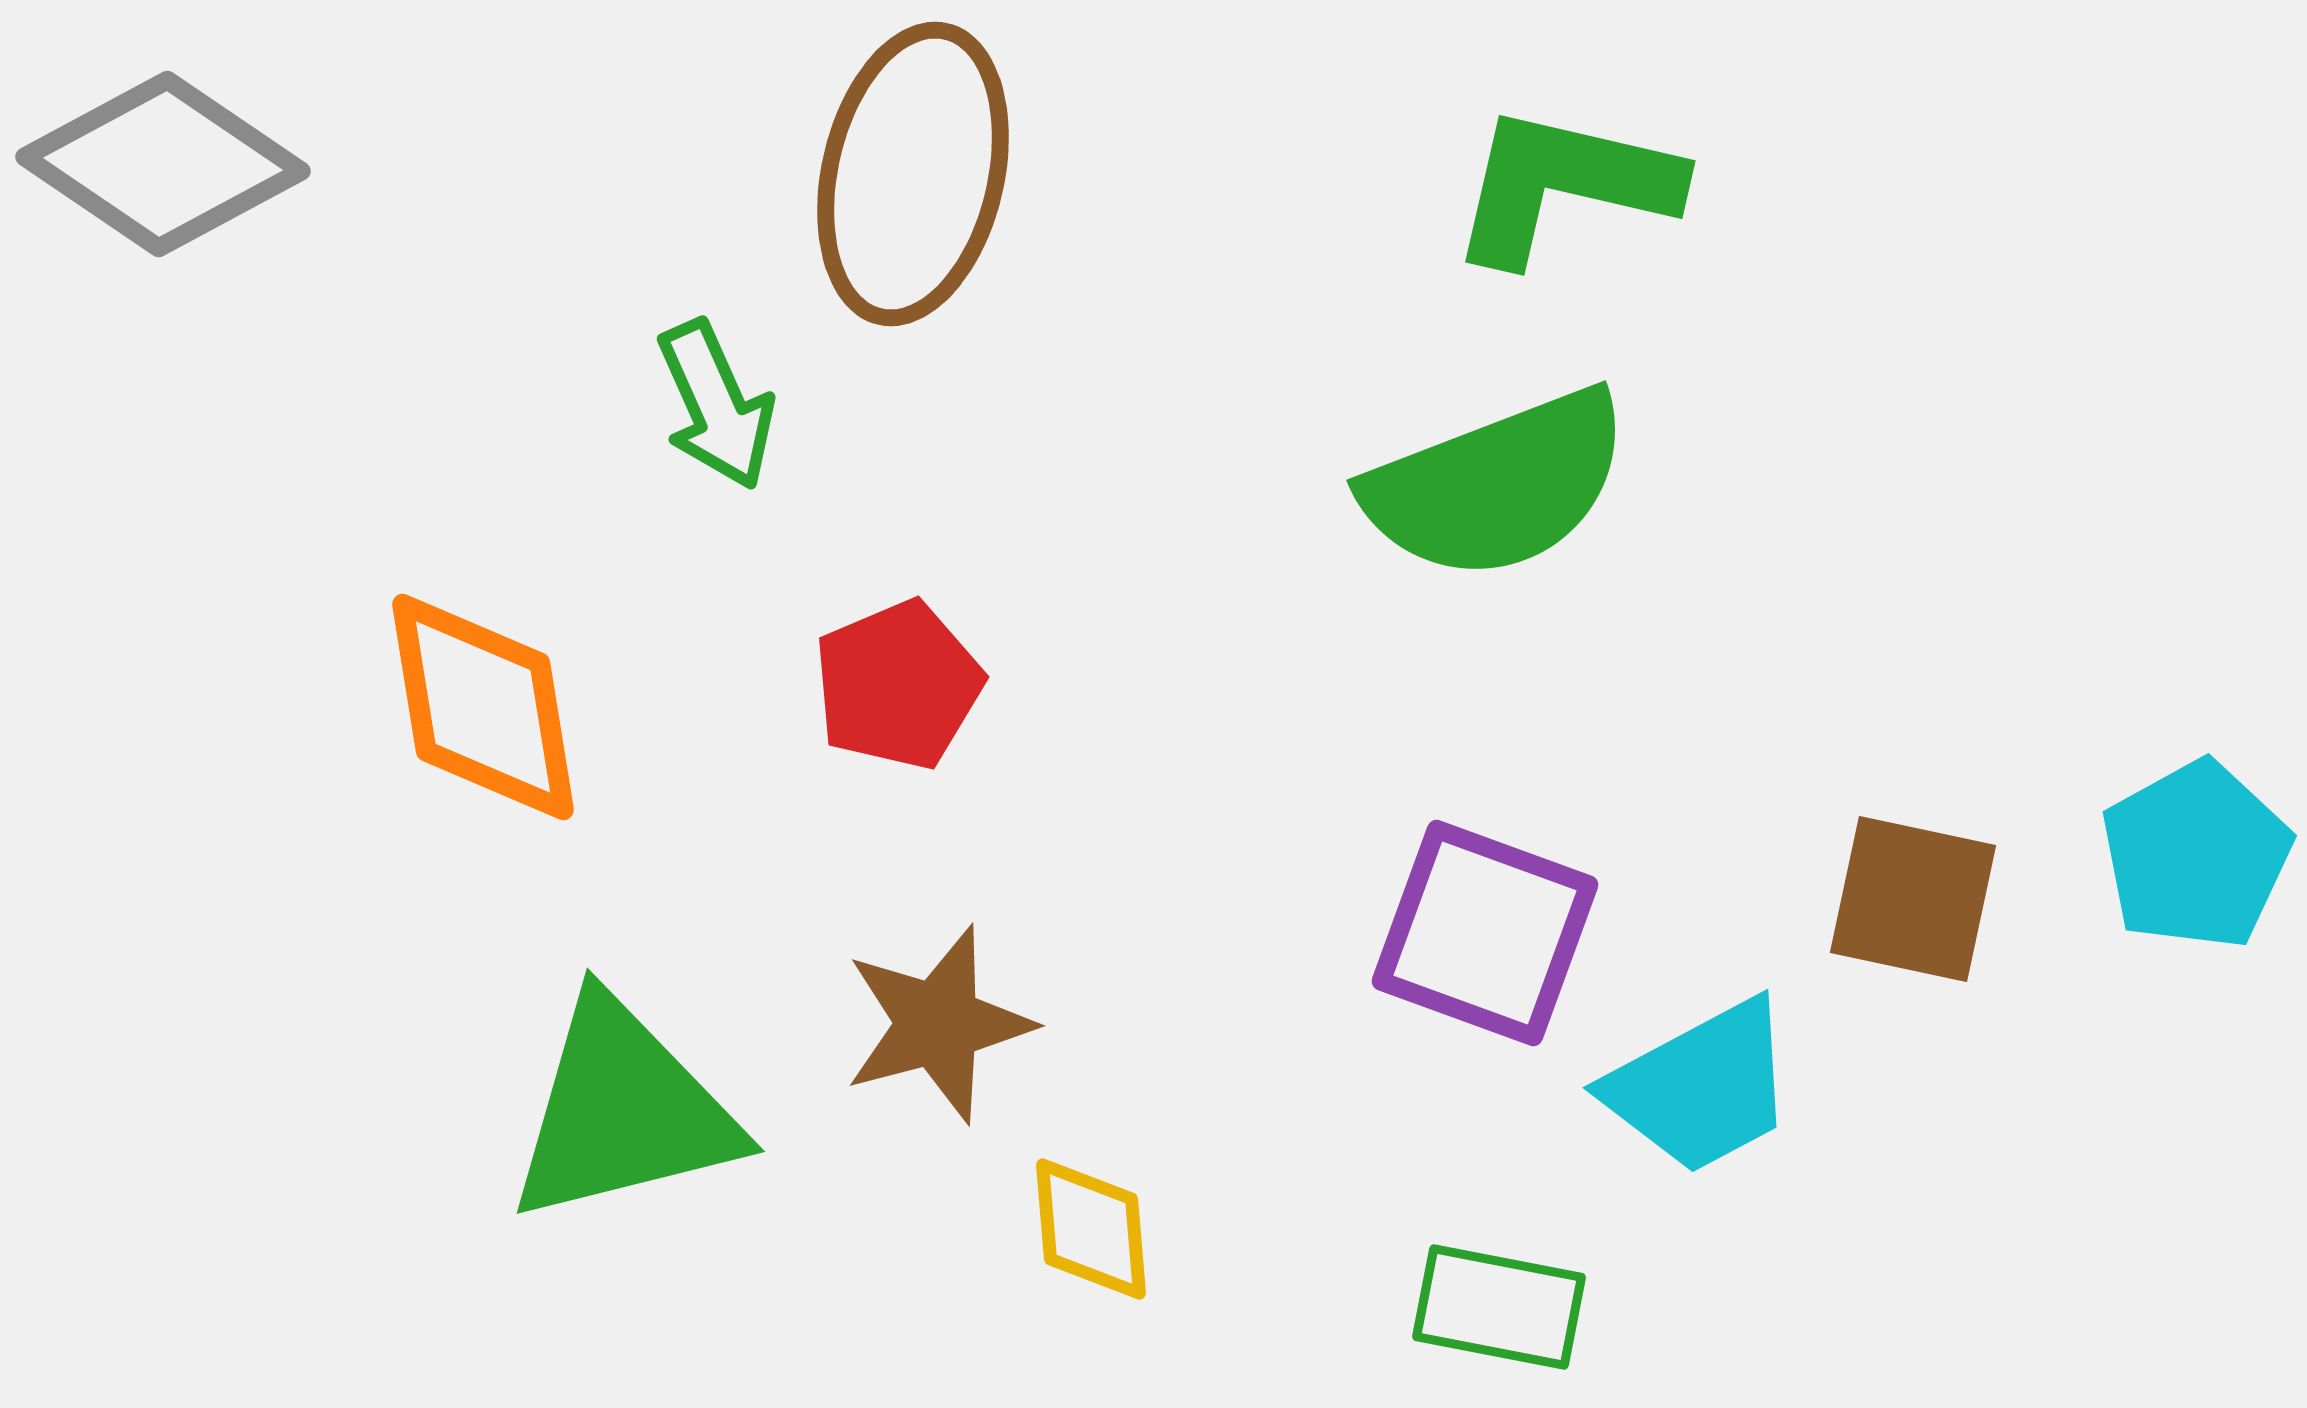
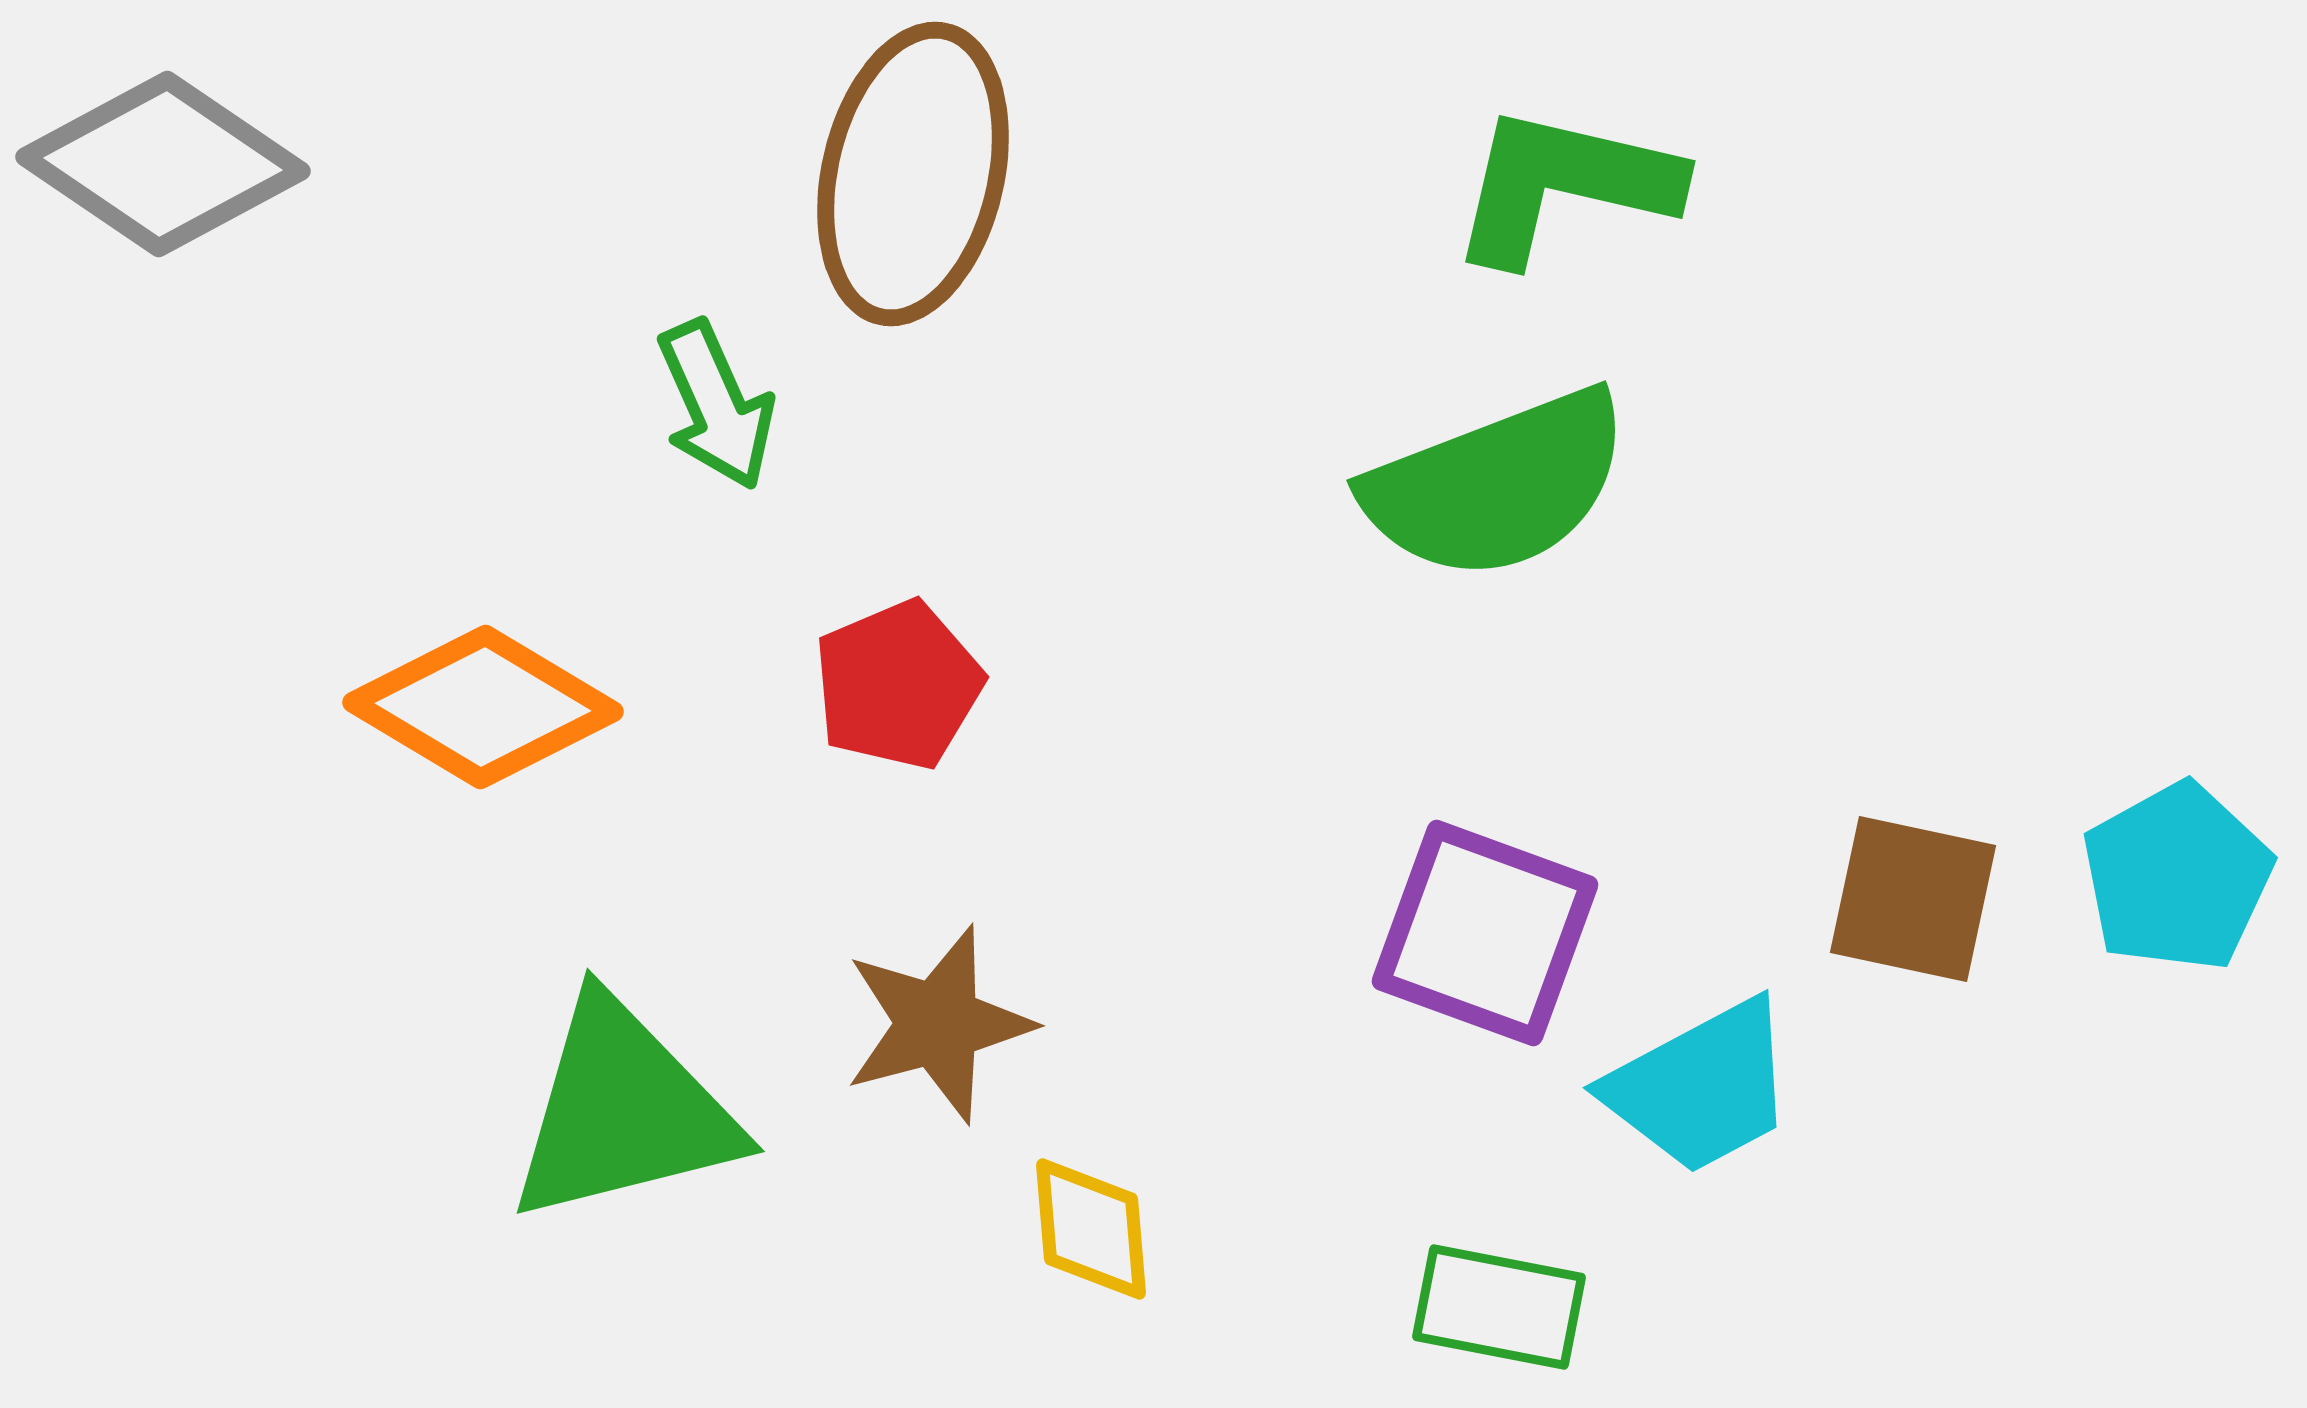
orange diamond: rotated 50 degrees counterclockwise
cyan pentagon: moved 19 px left, 22 px down
